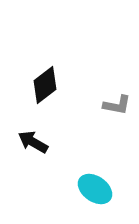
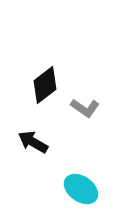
gray L-shape: moved 32 px left, 3 px down; rotated 24 degrees clockwise
cyan ellipse: moved 14 px left
